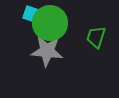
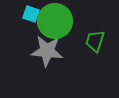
green circle: moved 5 px right, 2 px up
green trapezoid: moved 1 px left, 4 px down
